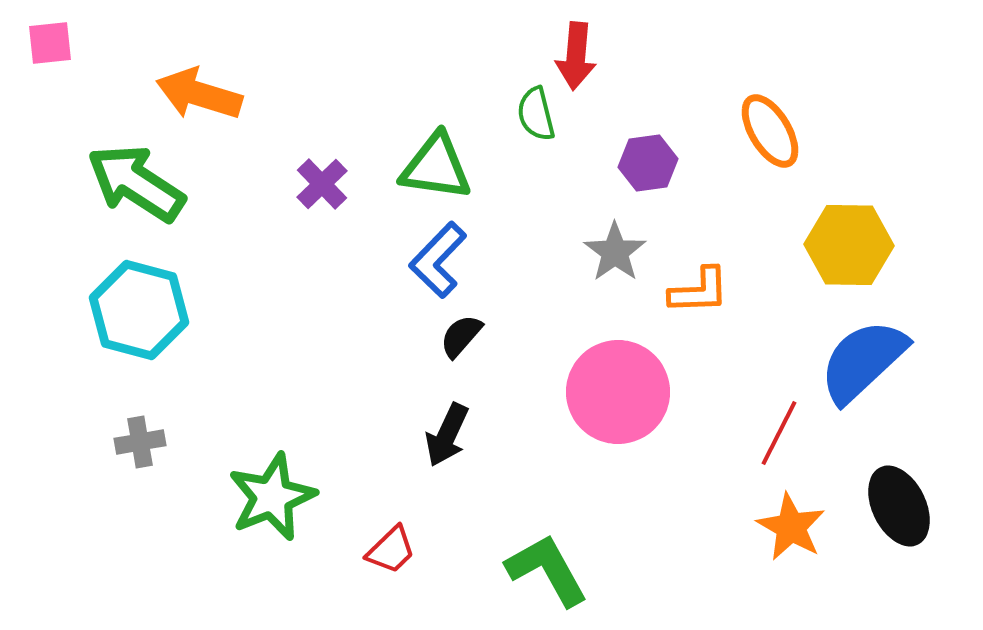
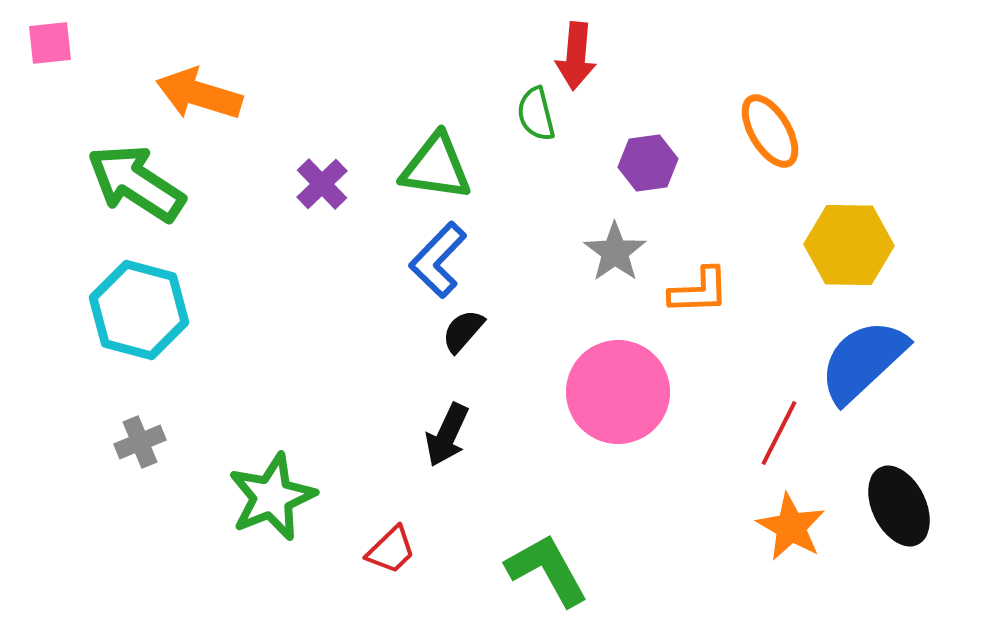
black semicircle: moved 2 px right, 5 px up
gray cross: rotated 12 degrees counterclockwise
